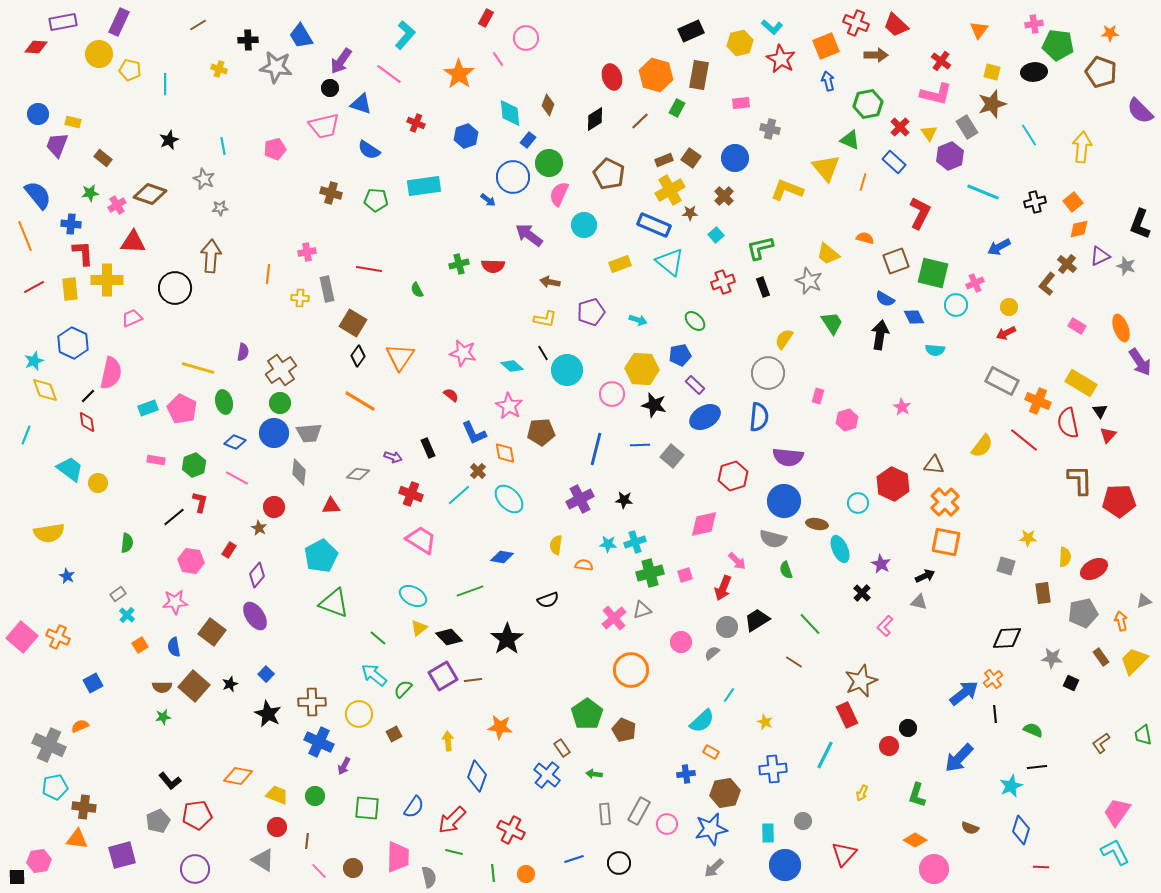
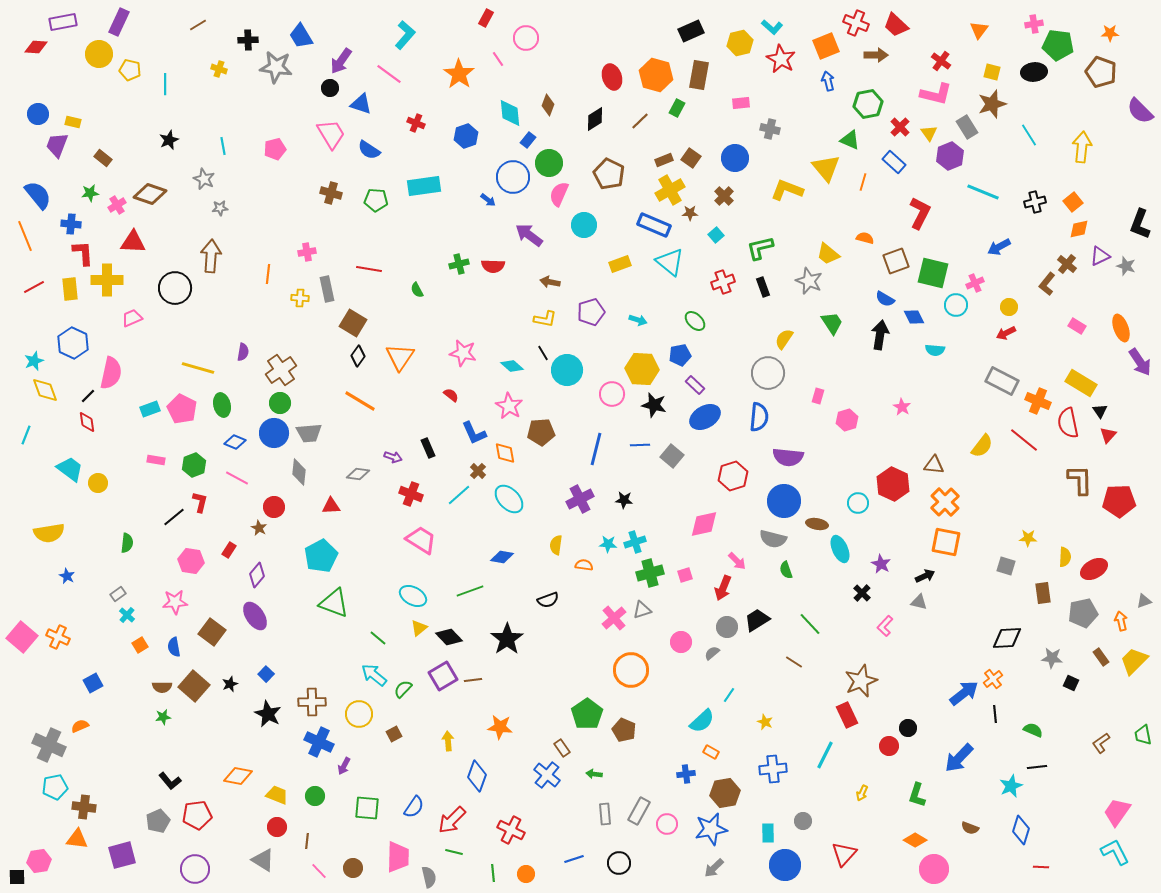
pink trapezoid at (324, 126): moved 7 px right, 8 px down; rotated 108 degrees counterclockwise
green ellipse at (224, 402): moved 2 px left, 3 px down
cyan rectangle at (148, 408): moved 2 px right, 1 px down
